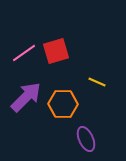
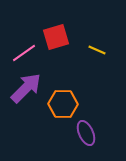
red square: moved 14 px up
yellow line: moved 32 px up
purple arrow: moved 9 px up
purple ellipse: moved 6 px up
